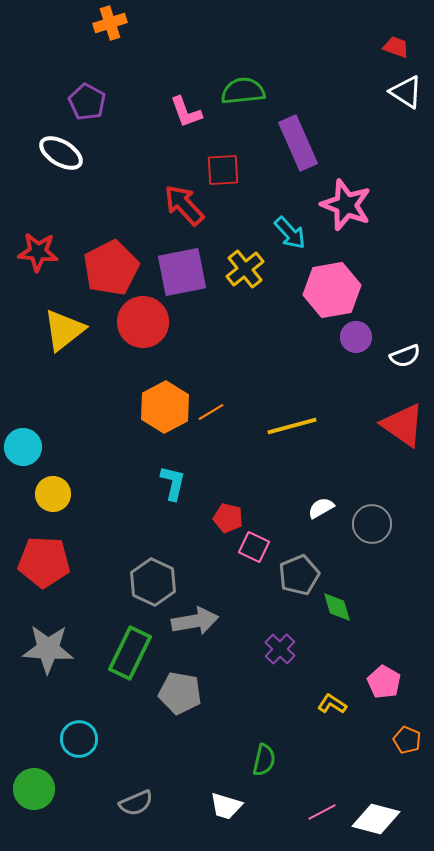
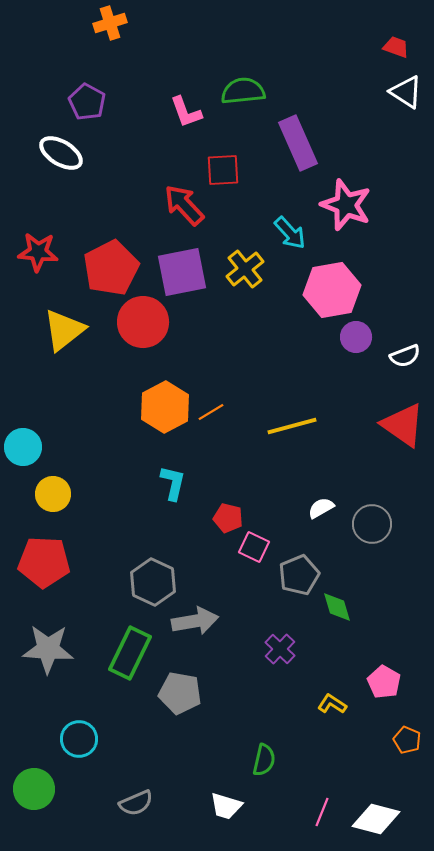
pink line at (322, 812): rotated 40 degrees counterclockwise
